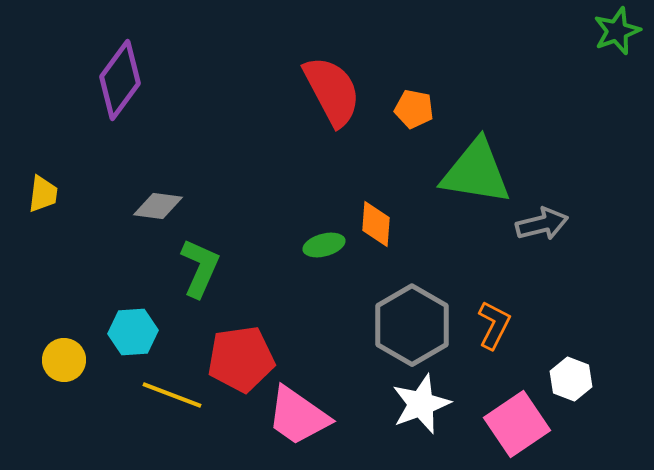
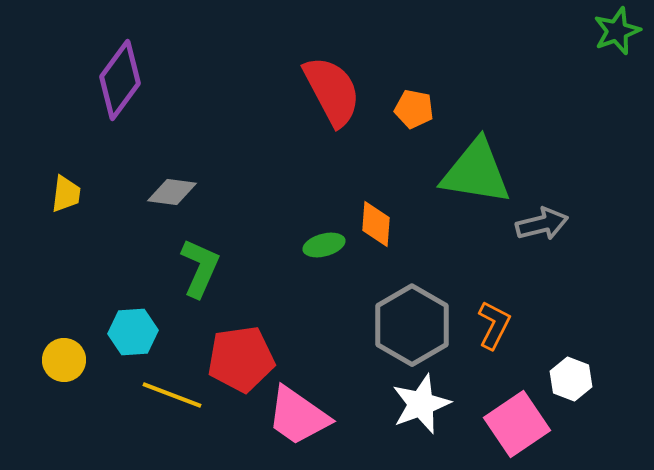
yellow trapezoid: moved 23 px right
gray diamond: moved 14 px right, 14 px up
